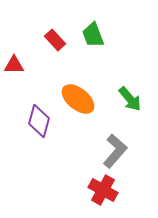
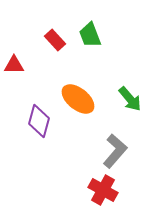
green trapezoid: moved 3 px left
